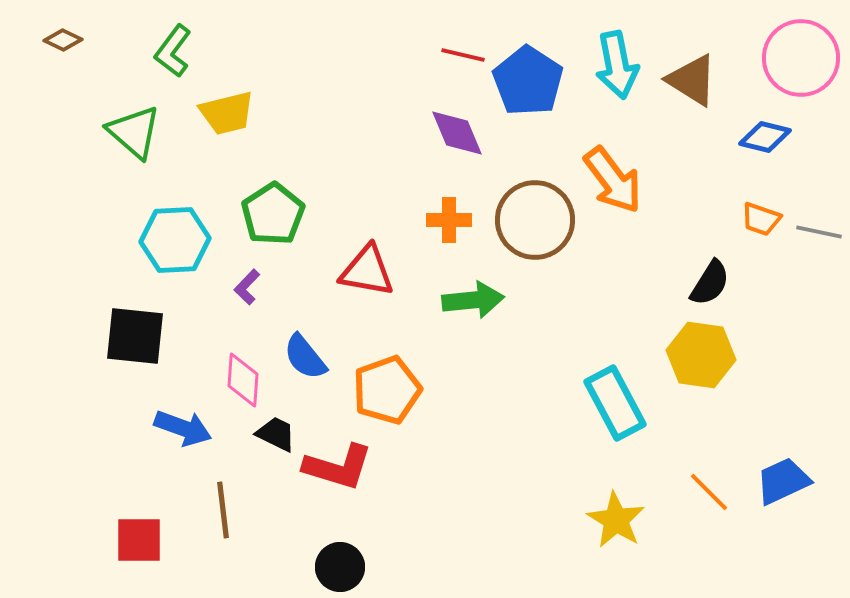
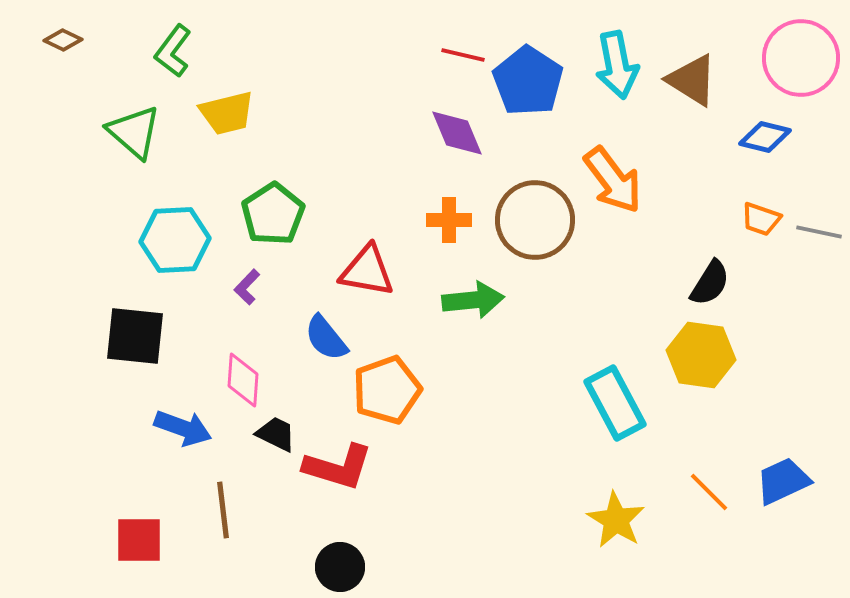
blue semicircle: moved 21 px right, 19 px up
